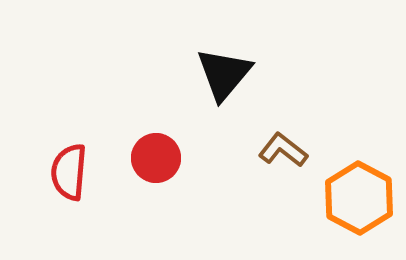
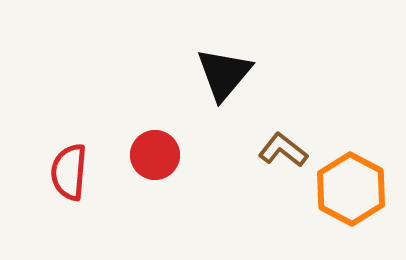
red circle: moved 1 px left, 3 px up
orange hexagon: moved 8 px left, 9 px up
